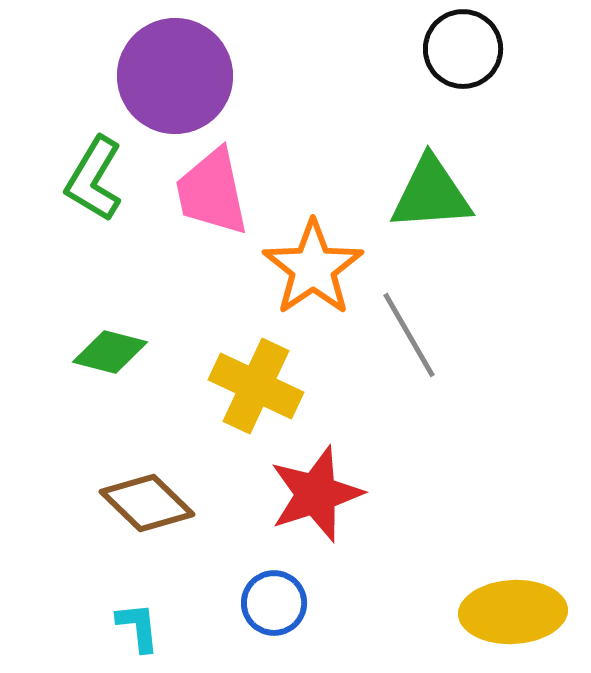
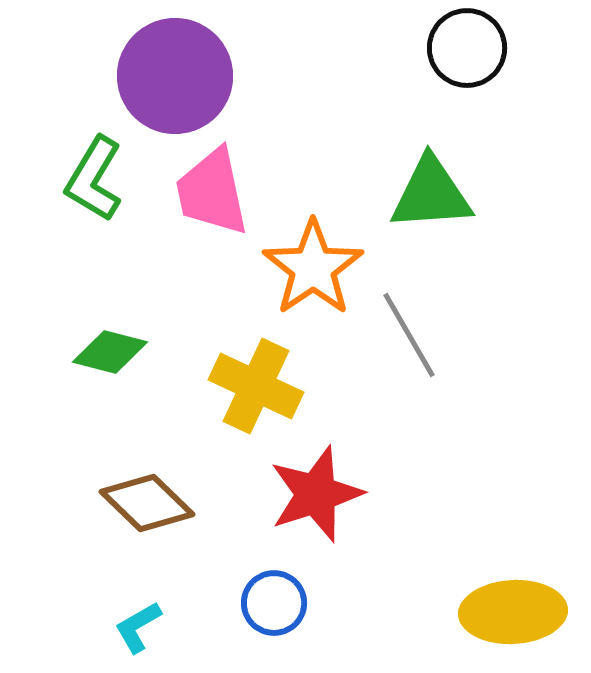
black circle: moved 4 px right, 1 px up
cyan L-shape: rotated 114 degrees counterclockwise
